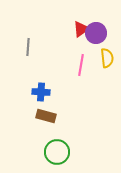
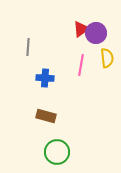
blue cross: moved 4 px right, 14 px up
